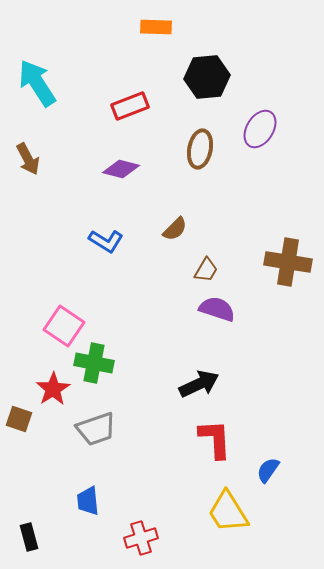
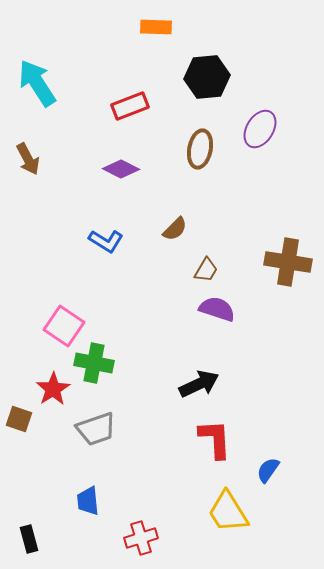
purple diamond: rotated 12 degrees clockwise
black rectangle: moved 2 px down
